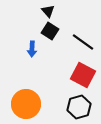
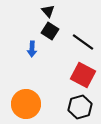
black hexagon: moved 1 px right
